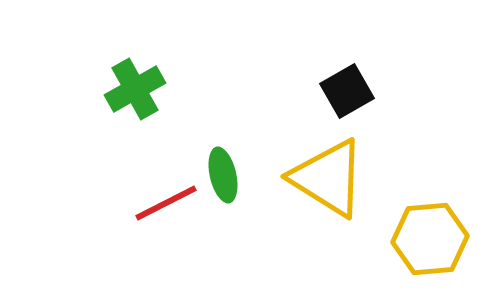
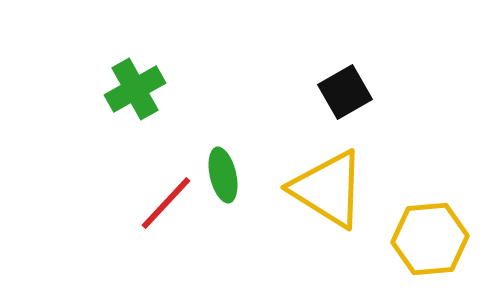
black square: moved 2 px left, 1 px down
yellow triangle: moved 11 px down
red line: rotated 20 degrees counterclockwise
